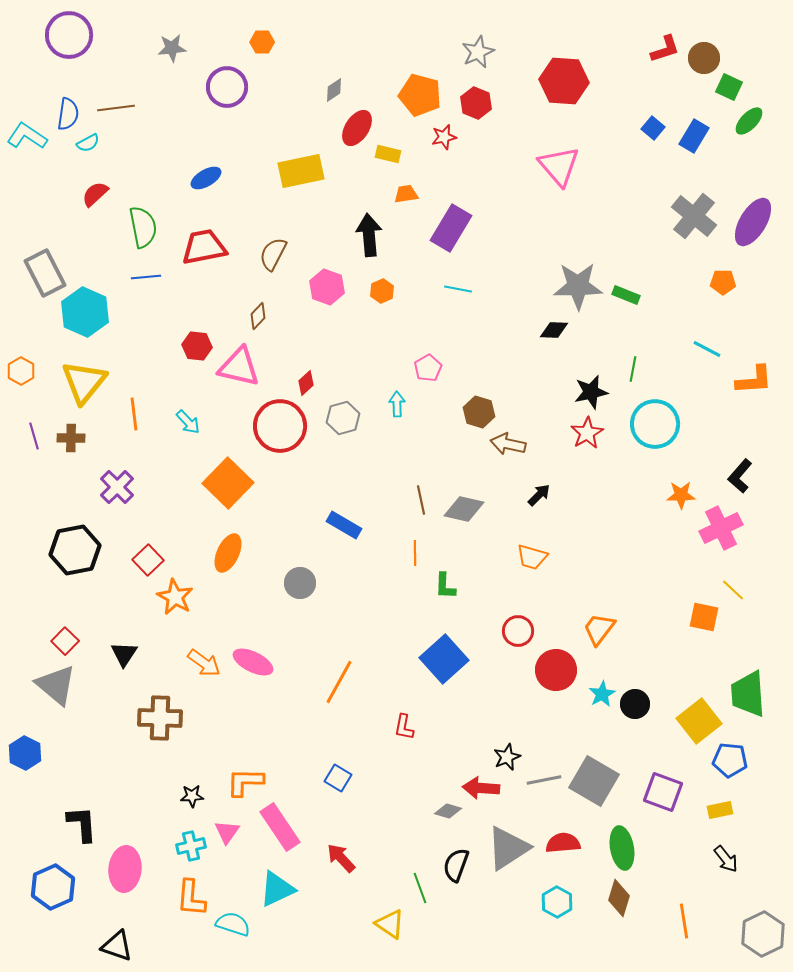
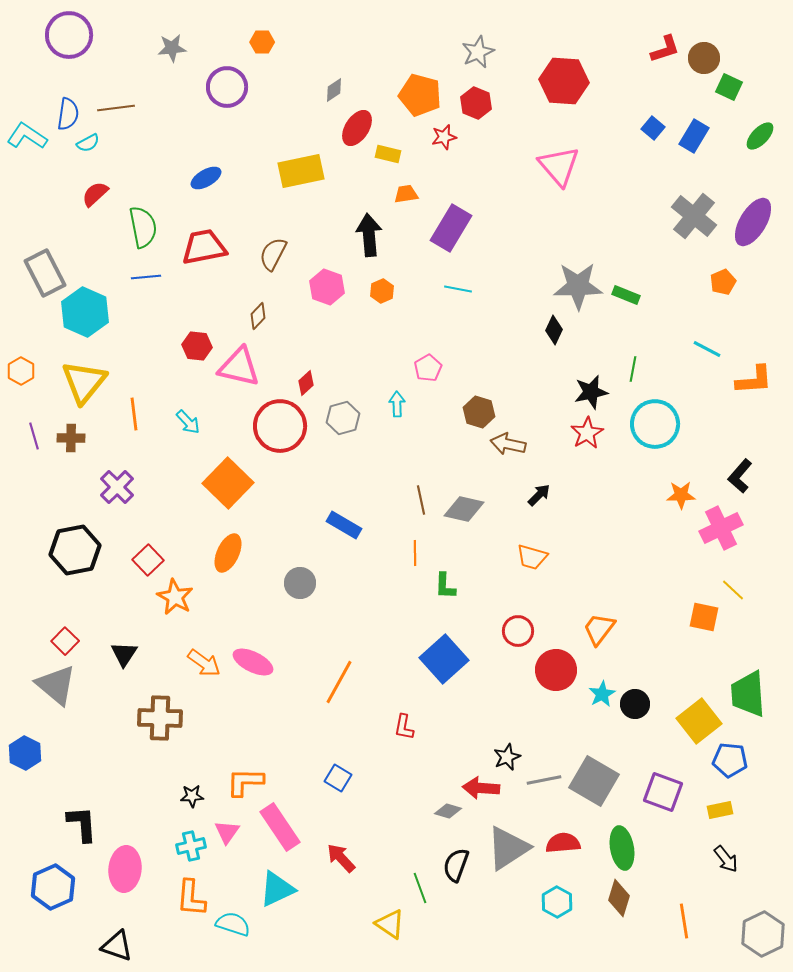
green ellipse at (749, 121): moved 11 px right, 15 px down
orange pentagon at (723, 282): rotated 25 degrees counterclockwise
black diamond at (554, 330): rotated 68 degrees counterclockwise
